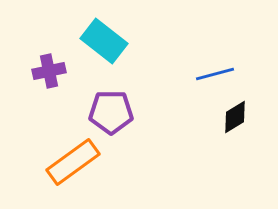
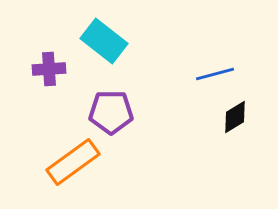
purple cross: moved 2 px up; rotated 8 degrees clockwise
